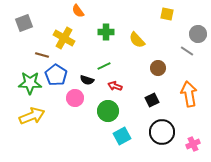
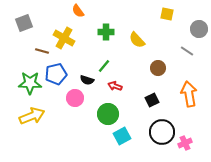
gray circle: moved 1 px right, 5 px up
brown line: moved 4 px up
green line: rotated 24 degrees counterclockwise
blue pentagon: moved 1 px up; rotated 25 degrees clockwise
green circle: moved 3 px down
pink cross: moved 8 px left, 1 px up
